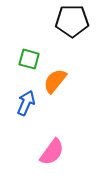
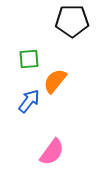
green square: rotated 20 degrees counterclockwise
blue arrow: moved 3 px right, 2 px up; rotated 15 degrees clockwise
